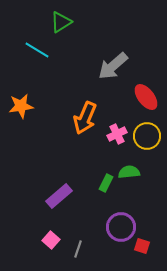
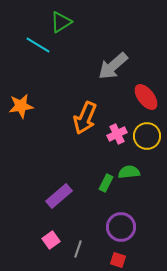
cyan line: moved 1 px right, 5 px up
pink square: rotated 12 degrees clockwise
red square: moved 24 px left, 14 px down
